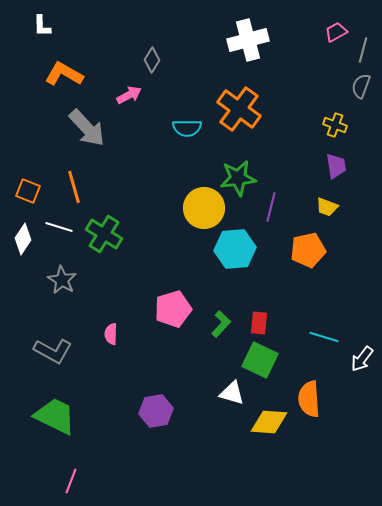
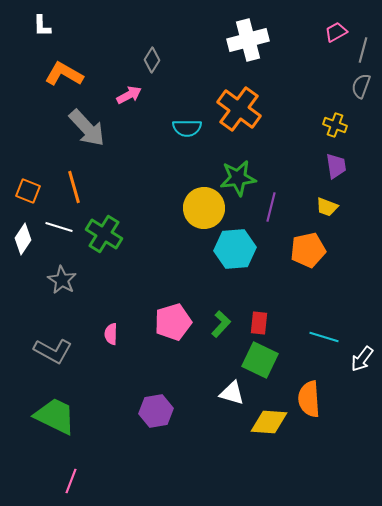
pink pentagon: moved 13 px down
